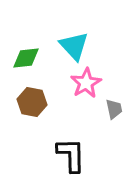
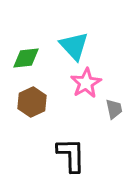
brown hexagon: rotated 24 degrees clockwise
